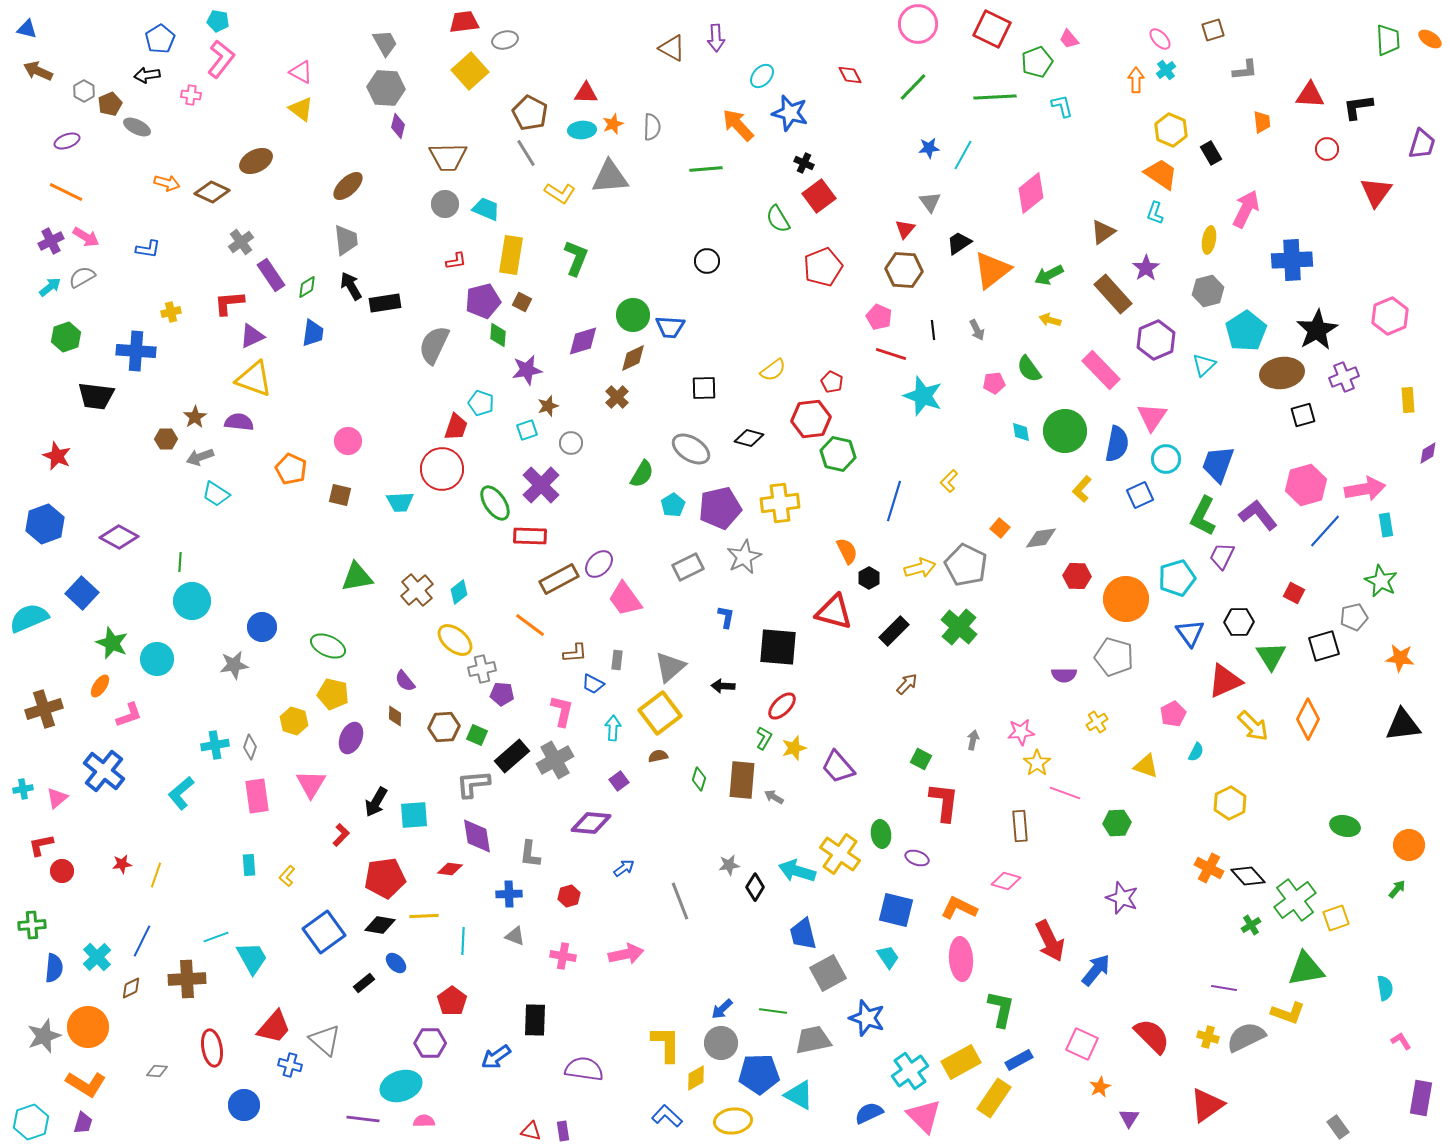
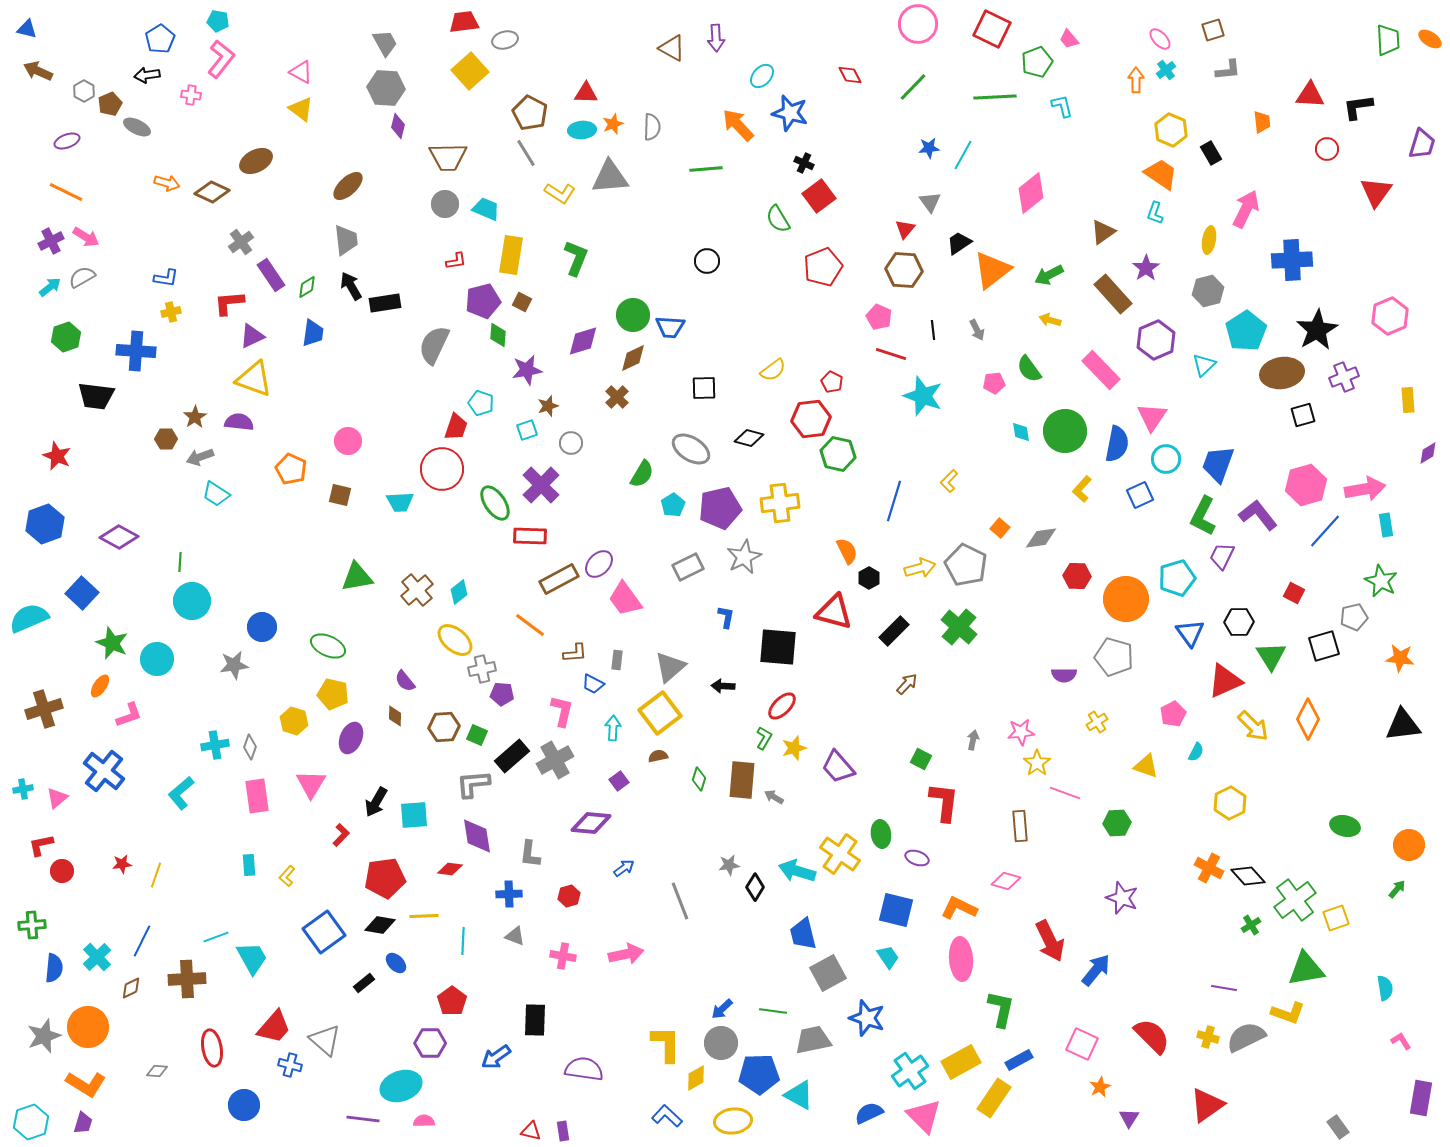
gray L-shape at (1245, 70): moved 17 px left
blue L-shape at (148, 249): moved 18 px right, 29 px down
